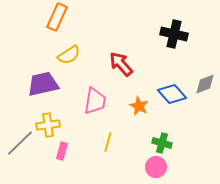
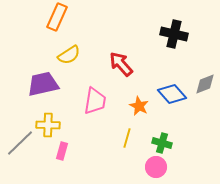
yellow cross: rotated 10 degrees clockwise
yellow line: moved 19 px right, 4 px up
